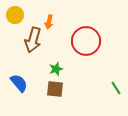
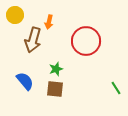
blue semicircle: moved 6 px right, 2 px up
